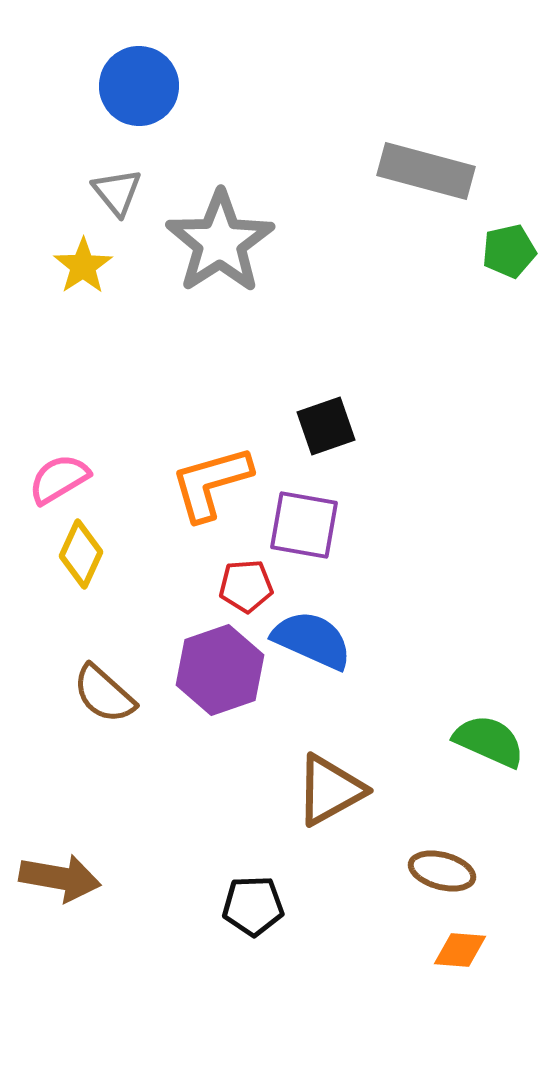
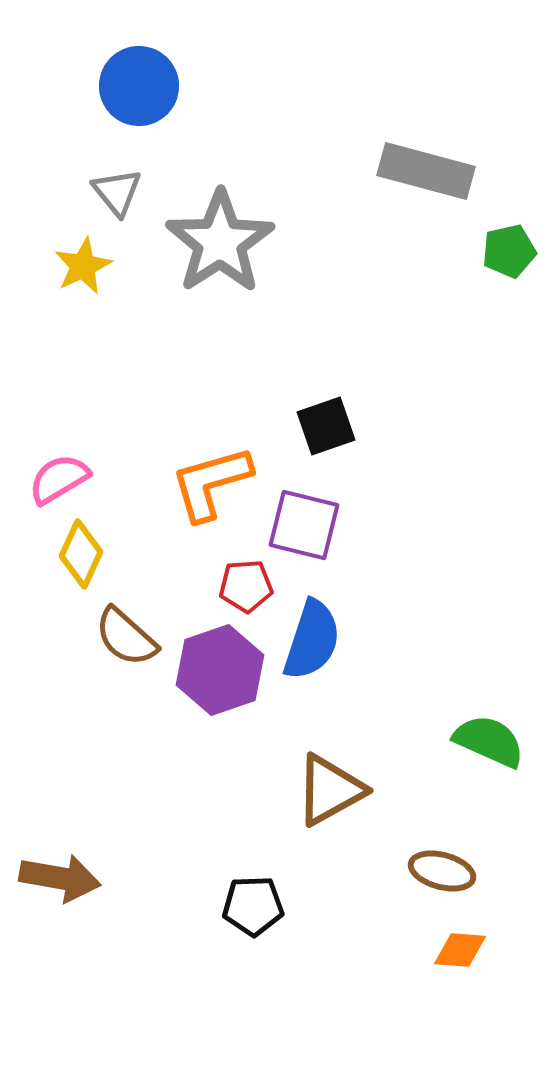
yellow star: rotated 8 degrees clockwise
purple square: rotated 4 degrees clockwise
blue semicircle: rotated 84 degrees clockwise
brown semicircle: moved 22 px right, 57 px up
